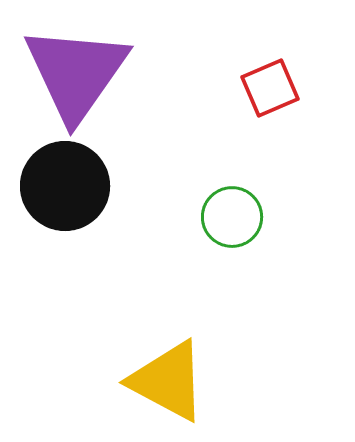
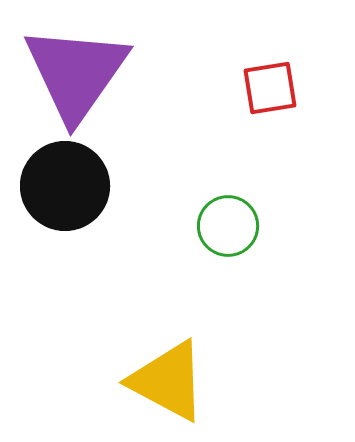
red square: rotated 14 degrees clockwise
green circle: moved 4 px left, 9 px down
